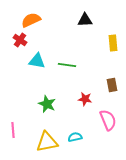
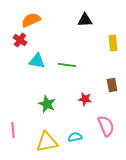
pink semicircle: moved 2 px left, 6 px down
